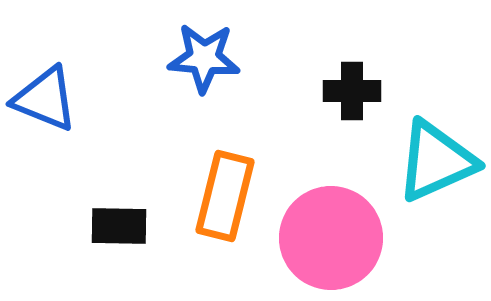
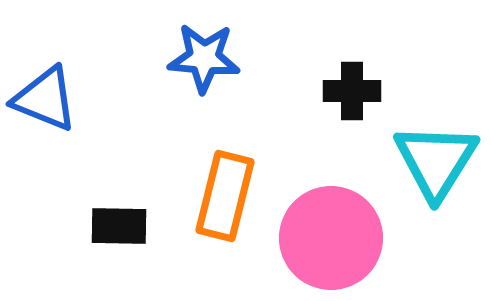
cyan triangle: rotated 34 degrees counterclockwise
